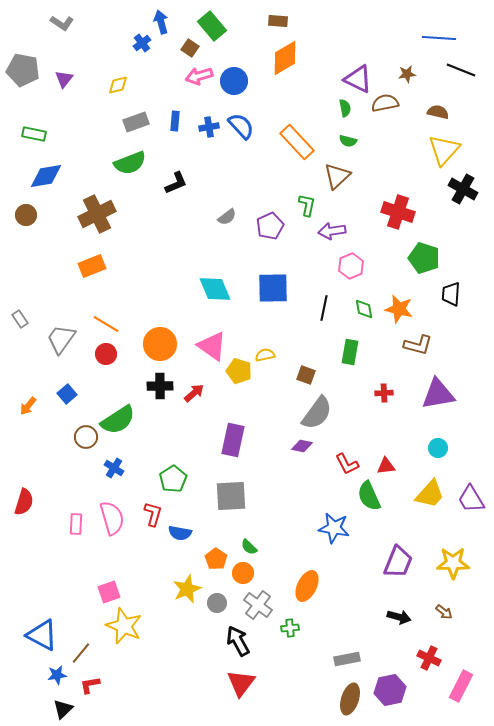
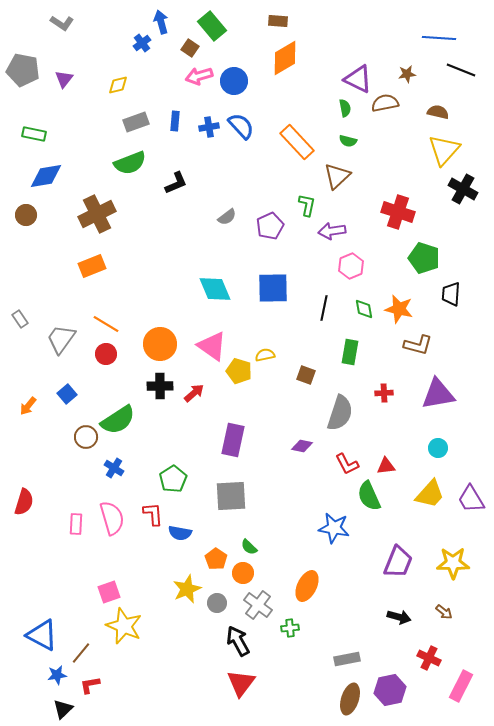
gray semicircle at (317, 413): moved 23 px right; rotated 18 degrees counterclockwise
red L-shape at (153, 514): rotated 20 degrees counterclockwise
